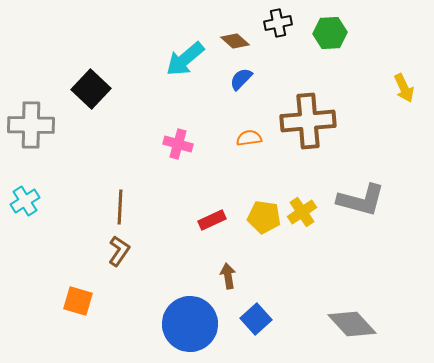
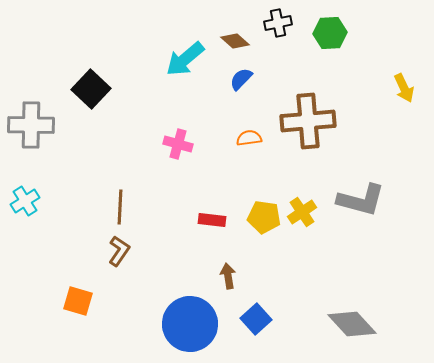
red rectangle: rotated 32 degrees clockwise
